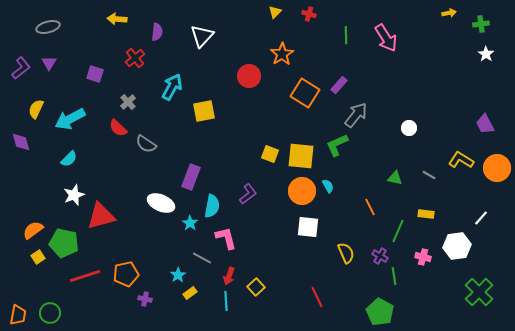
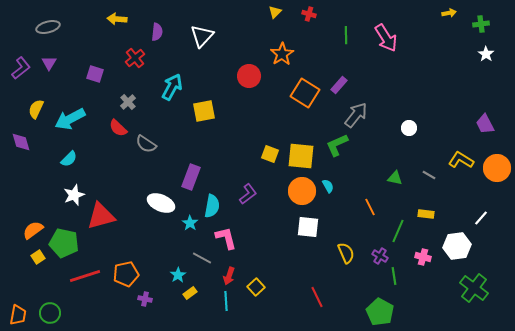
green cross at (479, 292): moved 5 px left, 4 px up; rotated 8 degrees counterclockwise
